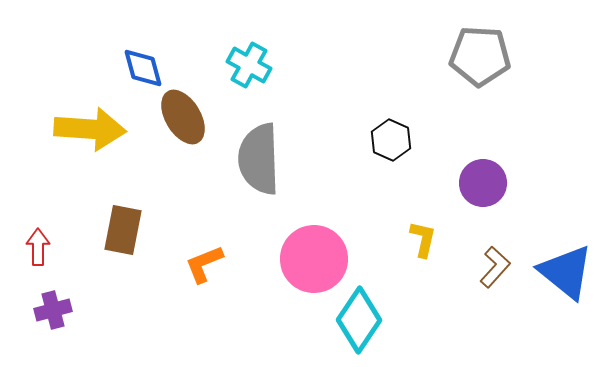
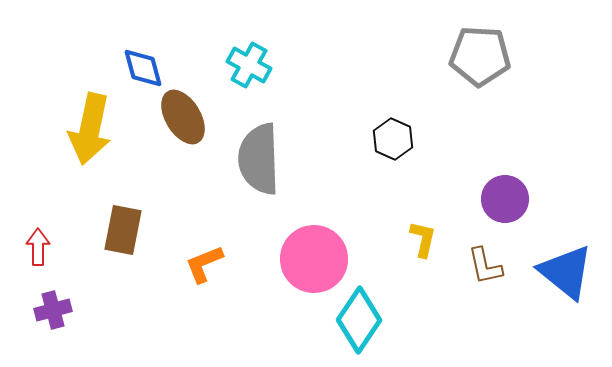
yellow arrow: rotated 98 degrees clockwise
black hexagon: moved 2 px right, 1 px up
purple circle: moved 22 px right, 16 px down
brown L-shape: moved 10 px left, 1 px up; rotated 126 degrees clockwise
